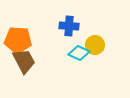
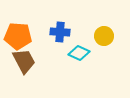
blue cross: moved 9 px left, 6 px down
orange pentagon: moved 4 px up
yellow circle: moved 9 px right, 9 px up
